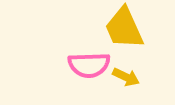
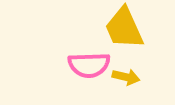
yellow arrow: rotated 12 degrees counterclockwise
